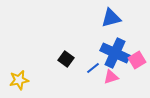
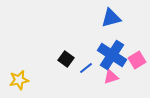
blue cross: moved 3 px left, 2 px down; rotated 8 degrees clockwise
blue line: moved 7 px left
